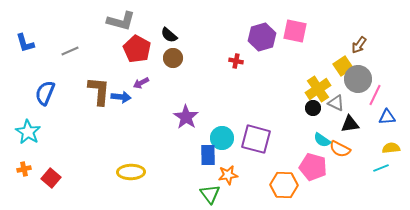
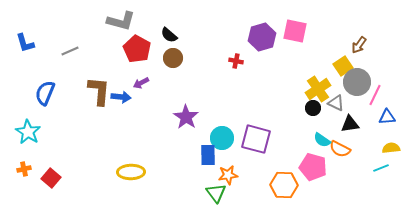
gray circle: moved 1 px left, 3 px down
green triangle: moved 6 px right, 1 px up
